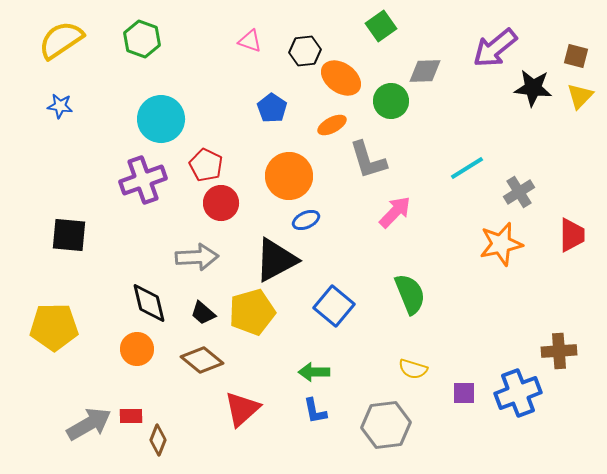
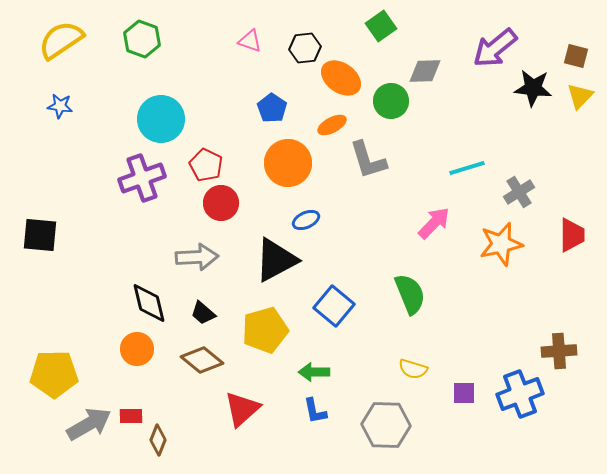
black hexagon at (305, 51): moved 3 px up
cyan line at (467, 168): rotated 15 degrees clockwise
orange circle at (289, 176): moved 1 px left, 13 px up
purple cross at (143, 180): moved 1 px left, 2 px up
pink arrow at (395, 212): moved 39 px right, 11 px down
black square at (69, 235): moved 29 px left
yellow pentagon at (252, 312): moved 13 px right, 18 px down
yellow pentagon at (54, 327): moved 47 px down
blue cross at (518, 393): moved 2 px right, 1 px down
gray hexagon at (386, 425): rotated 9 degrees clockwise
